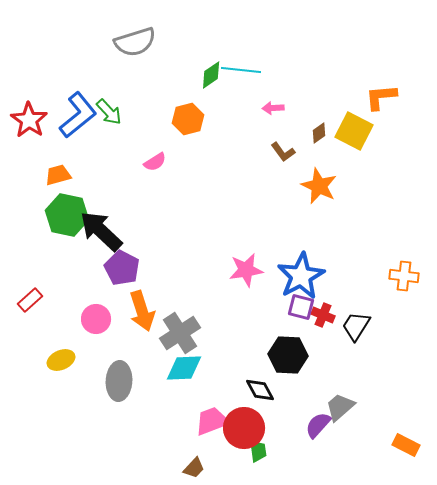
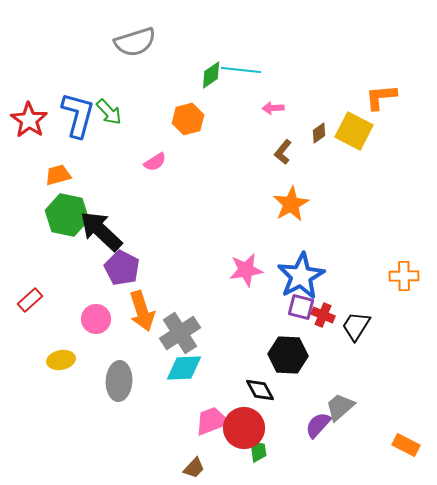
blue L-shape: rotated 36 degrees counterclockwise
brown L-shape: rotated 75 degrees clockwise
orange star: moved 28 px left, 18 px down; rotated 18 degrees clockwise
orange cross: rotated 8 degrees counterclockwise
yellow ellipse: rotated 12 degrees clockwise
